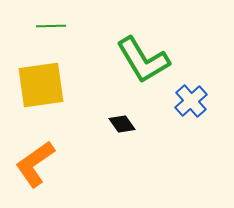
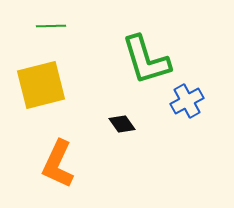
green L-shape: moved 3 px right; rotated 14 degrees clockwise
yellow square: rotated 6 degrees counterclockwise
blue cross: moved 4 px left; rotated 12 degrees clockwise
orange L-shape: moved 23 px right; rotated 30 degrees counterclockwise
